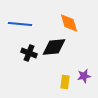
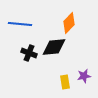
orange diamond: rotated 60 degrees clockwise
yellow rectangle: rotated 16 degrees counterclockwise
